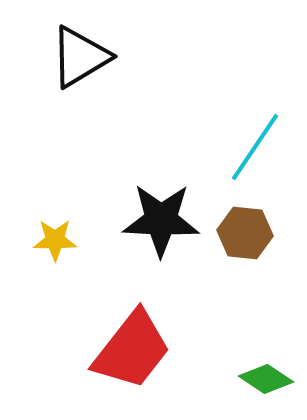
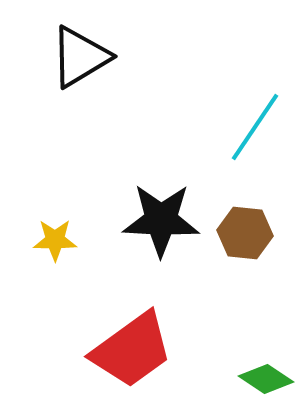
cyan line: moved 20 px up
red trapezoid: rotated 16 degrees clockwise
